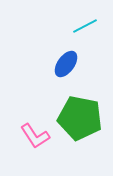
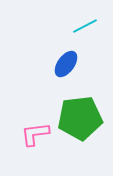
green pentagon: rotated 18 degrees counterclockwise
pink L-shape: moved 2 px up; rotated 116 degrees clockwise
